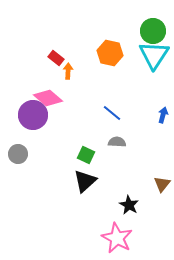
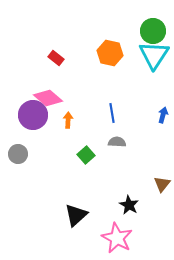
orange arrow: moved 49 px down
blue line: rotated 42 degrees clockwise
green square: rotated 24 degrees clockwise
black triangle: moved 9 px left, 34 px down
